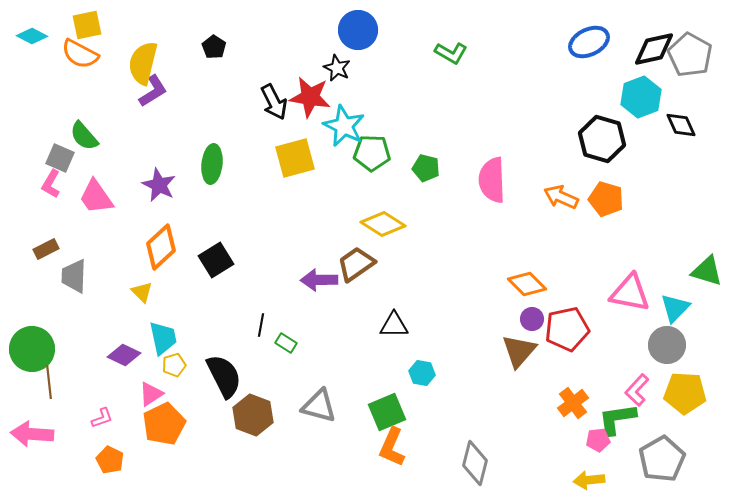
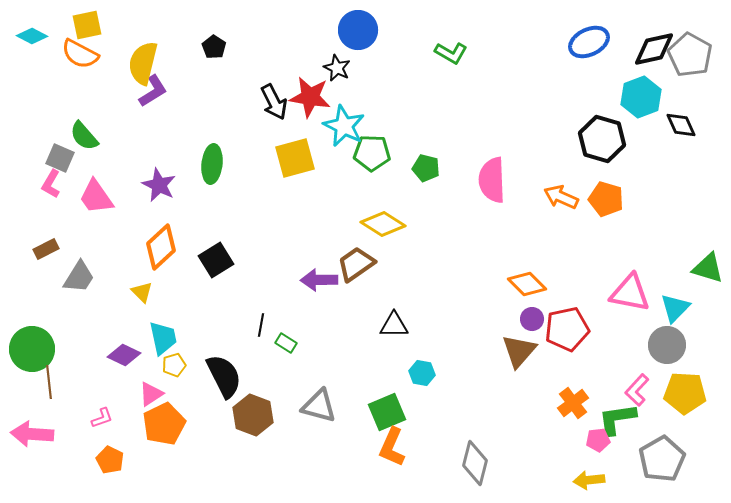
green triangle at (707, 271): moved 1 px right, 3 px up
gray trapezoid at (74, 276): moved 5 px right, 1 px down; rotated 150 degrees counterclockwise
